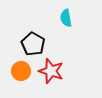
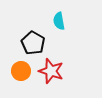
cyan semicircle: moved 7 px left, 3 px down
black pentagon: moved 1 px up
